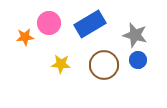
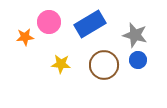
pink circle: moved 1 px up
